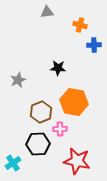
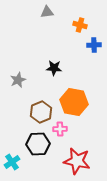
black star: moved 4 px left
cyan cross: moved 1 px left, 1 px up
